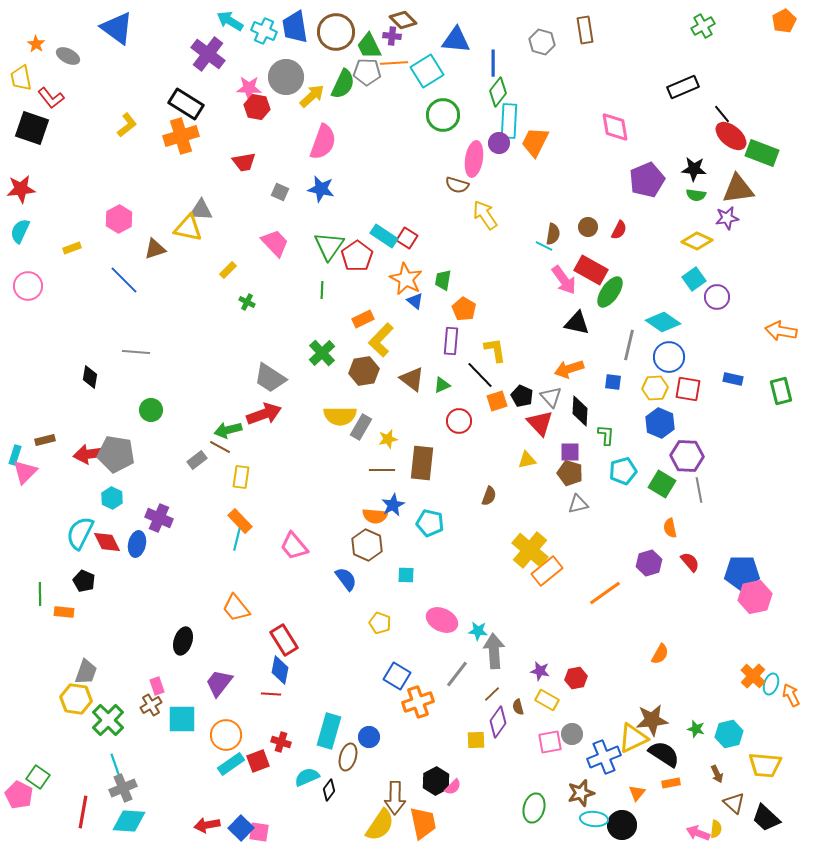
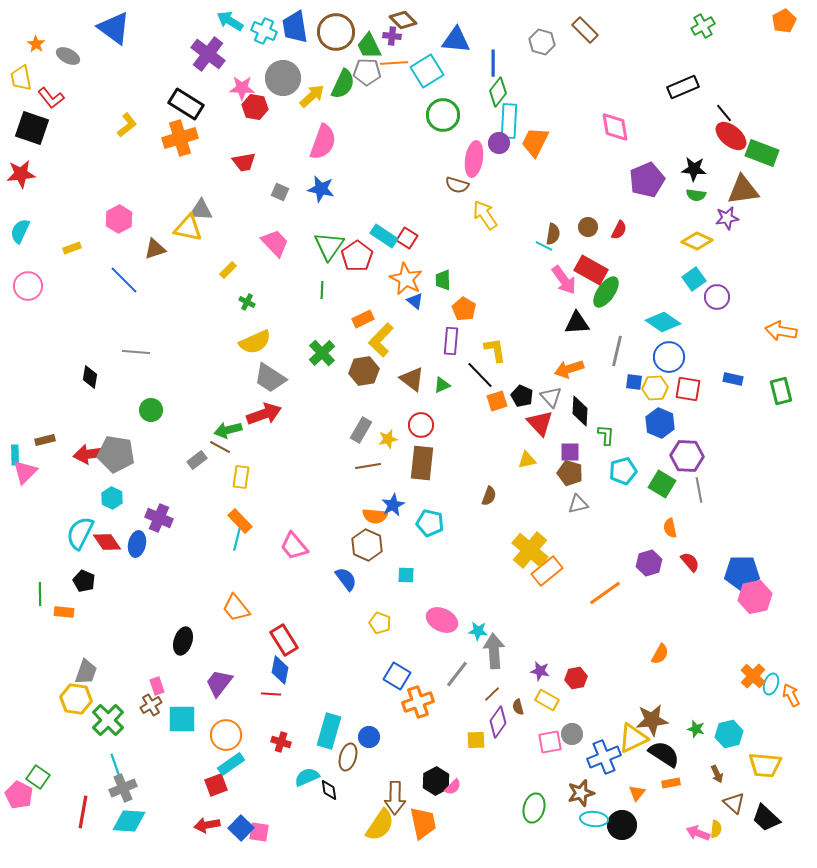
blue triangle at (117, 28): moved 3 px left
brown rectangle at (585, 30): rotated 36 degrees counterclockwise
gray circle at (286, 77): moved 3 px left, 1 px down
pink star at (249, 88): moved 7 px left
red hexagon at (257, 107): moved 2 px left
black line at (722, 114): moved 2 px right, 1 px up
orange cross at (181, 136): moved 1 px left, 2 px down
red star at (21, 189): moved 15 px up
brown triangle at (738, 189): moved 5 px right, 1 px down
green trapezoid at (443, 280): rotated 10 degrees counterclockwise
green ellipse at (610, 292): moved 4 px left
black triangle at (577, 323): rotated 16 degrees counterclockwise
gray line at (629, 345): moved 12 px left, 6 px down
blue square at (613, 382): moved 21 px right
yellow semicircle at (340, 416): moved 85 px left, 74 px up; rotated 24 degrees counterclockwise
red circle at (459, 421): moved 38 px left, 4 px down
gray rectangle at (361, 427): moved 3 px down
cyan rectangle at (15, 455): rotated 18 degrees counterclockwise
brown line at (382, 470): moved 14 px left, 4 px up; rotated 10 degrees counterclockwise
red diamond at (107, 542): rotated 8 degrees counterclockwise
red square at (258, 761): moved 42 px left, 24 px down
black diamond at (329, 790): rotated 45 degrees counterclockwise
